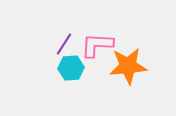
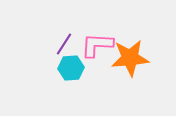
orange star: moved 2 px right, 8 px up
